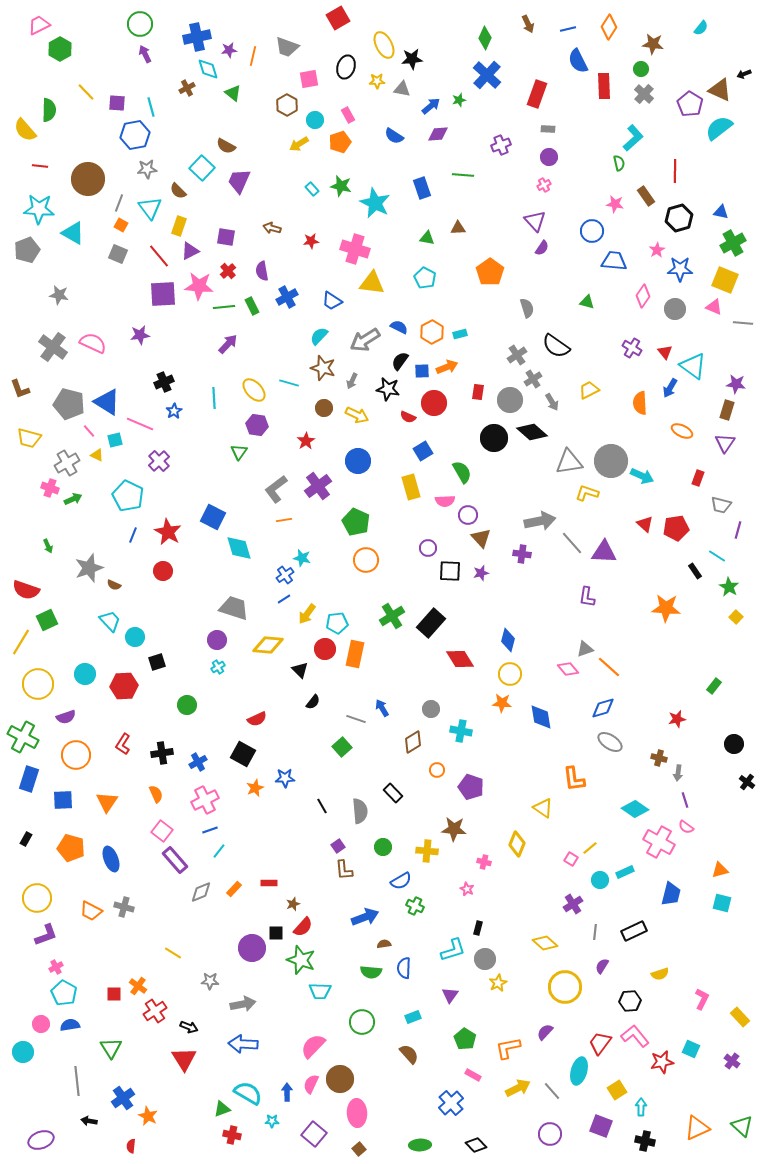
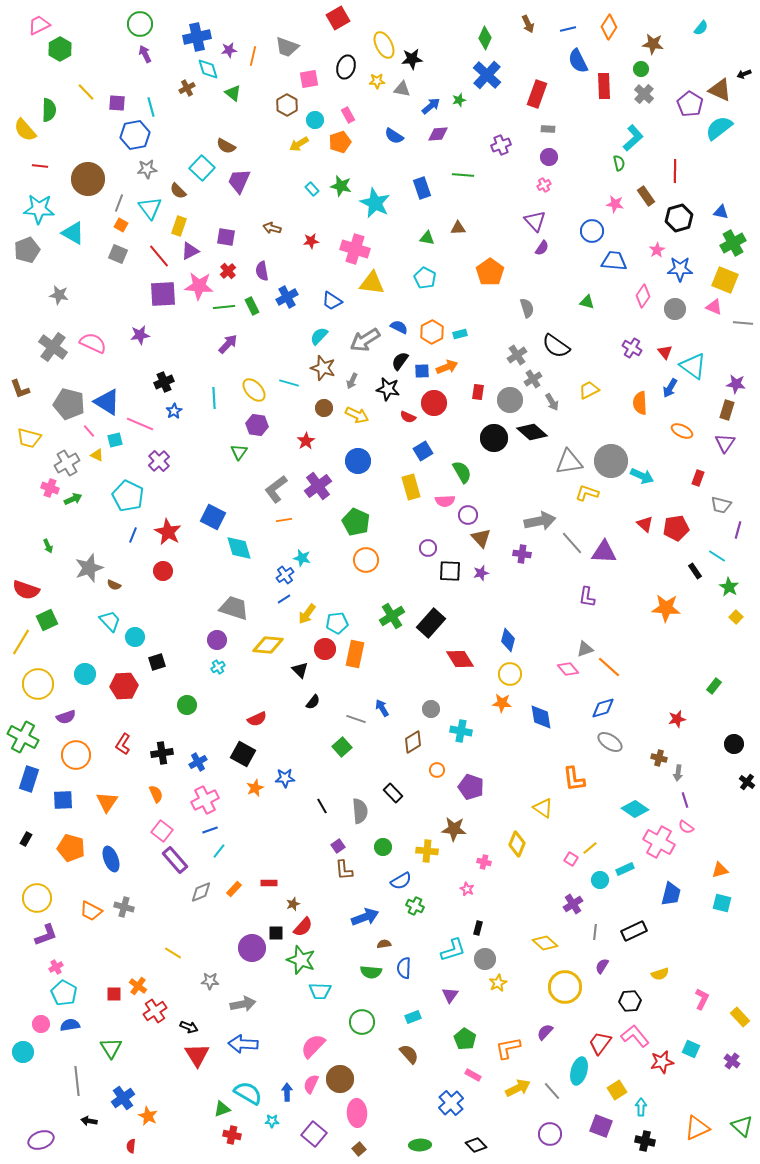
cyan rectangle at (625, 872): moved 3 px up
red triangle at (184, 1059): moved 13 px right, 4 px up
